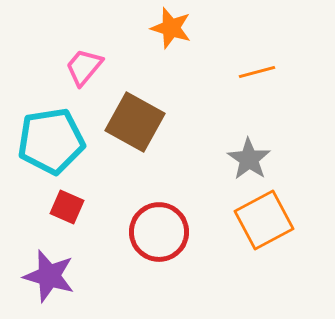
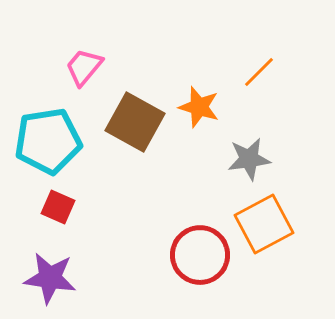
orange star: moved 28 px right, 79 px down
orange line: moved 2 px right; rotated 30 degrees counterclockwise
cyan pentagon: moved 3 px left
gray star: rotated 30 degrees clockwise
red square: moved 9 px left
orange square: moved 4 px down
red circle: moved 41 px right, 23 px down
purple star: moved 1 px right, 2 px down; rotated 8 degrees counterclockwise
